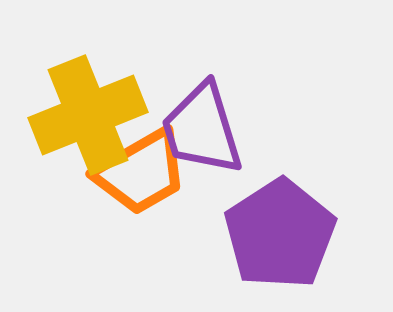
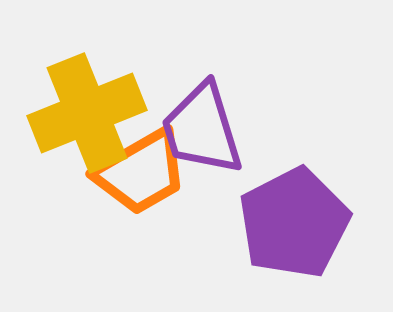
yellow cross: moved 1 px left, 2 px up
purple pentagon: moved 14 px right, 11 px up; rotated 6 degrees clockwise
